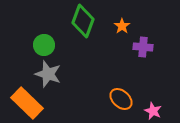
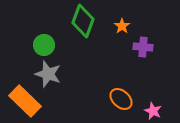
orange rectangle: moved 2 px left, 2 px up
